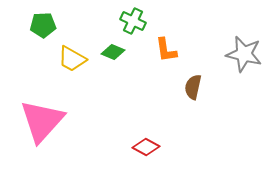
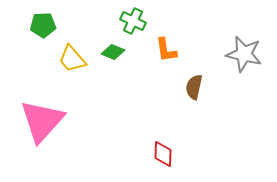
yellow trapezoid: rotated 20 degrees clockwise
brown semicircle: moved 1 px right
red diamond: moved 17 px right, 7 px down; rotated 64 degrees clockwise
